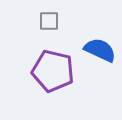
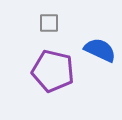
gray square: moved 2 px down
